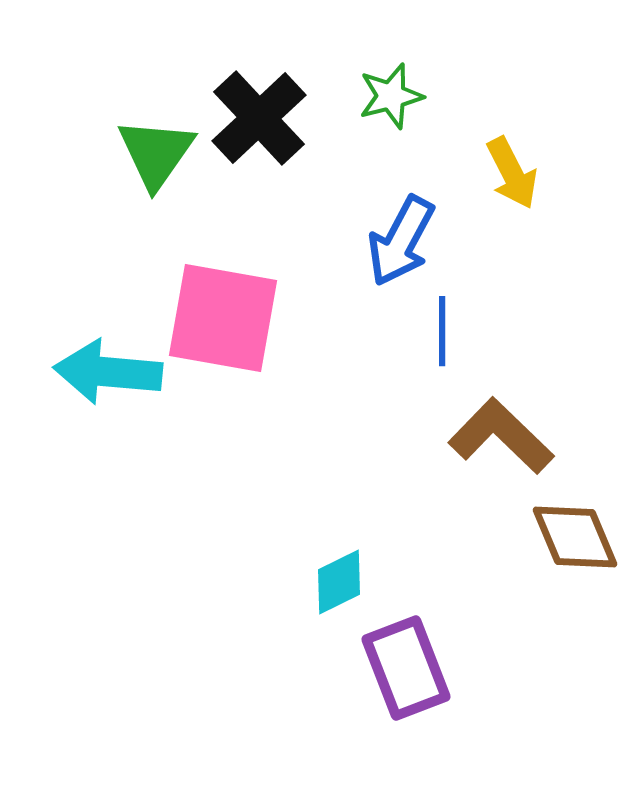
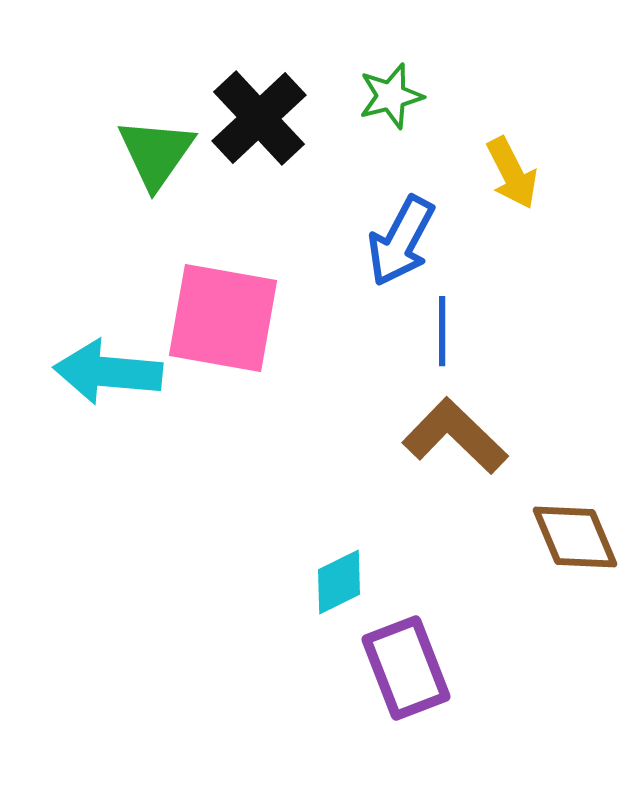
brown L-shape: moved 46 px left
